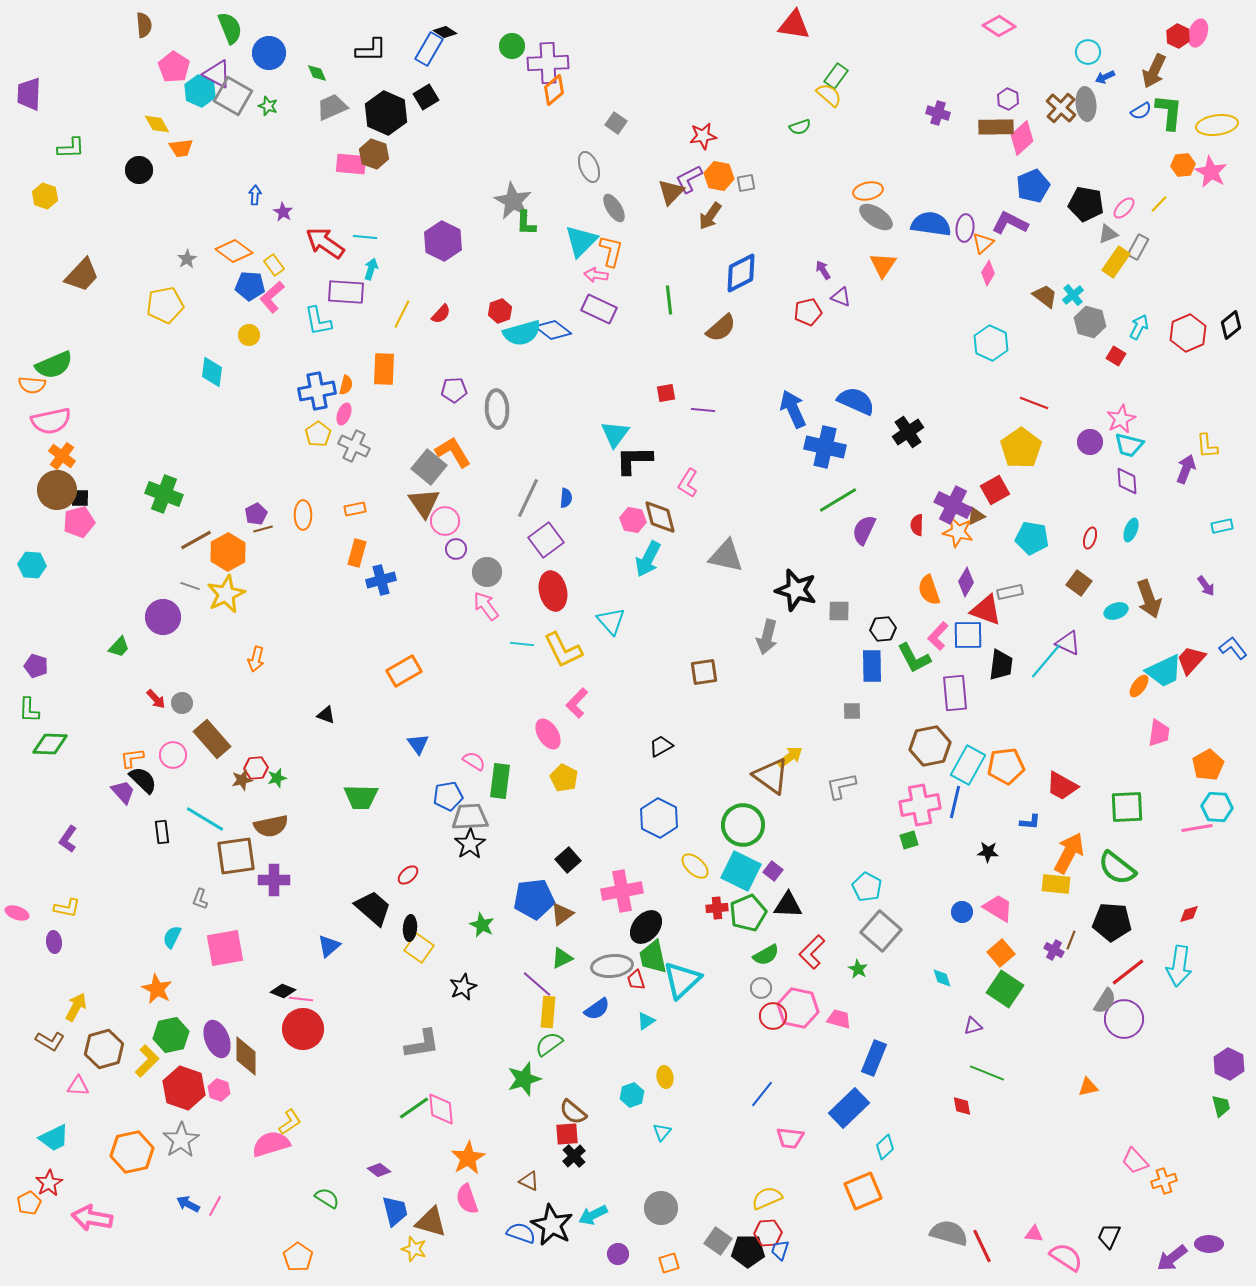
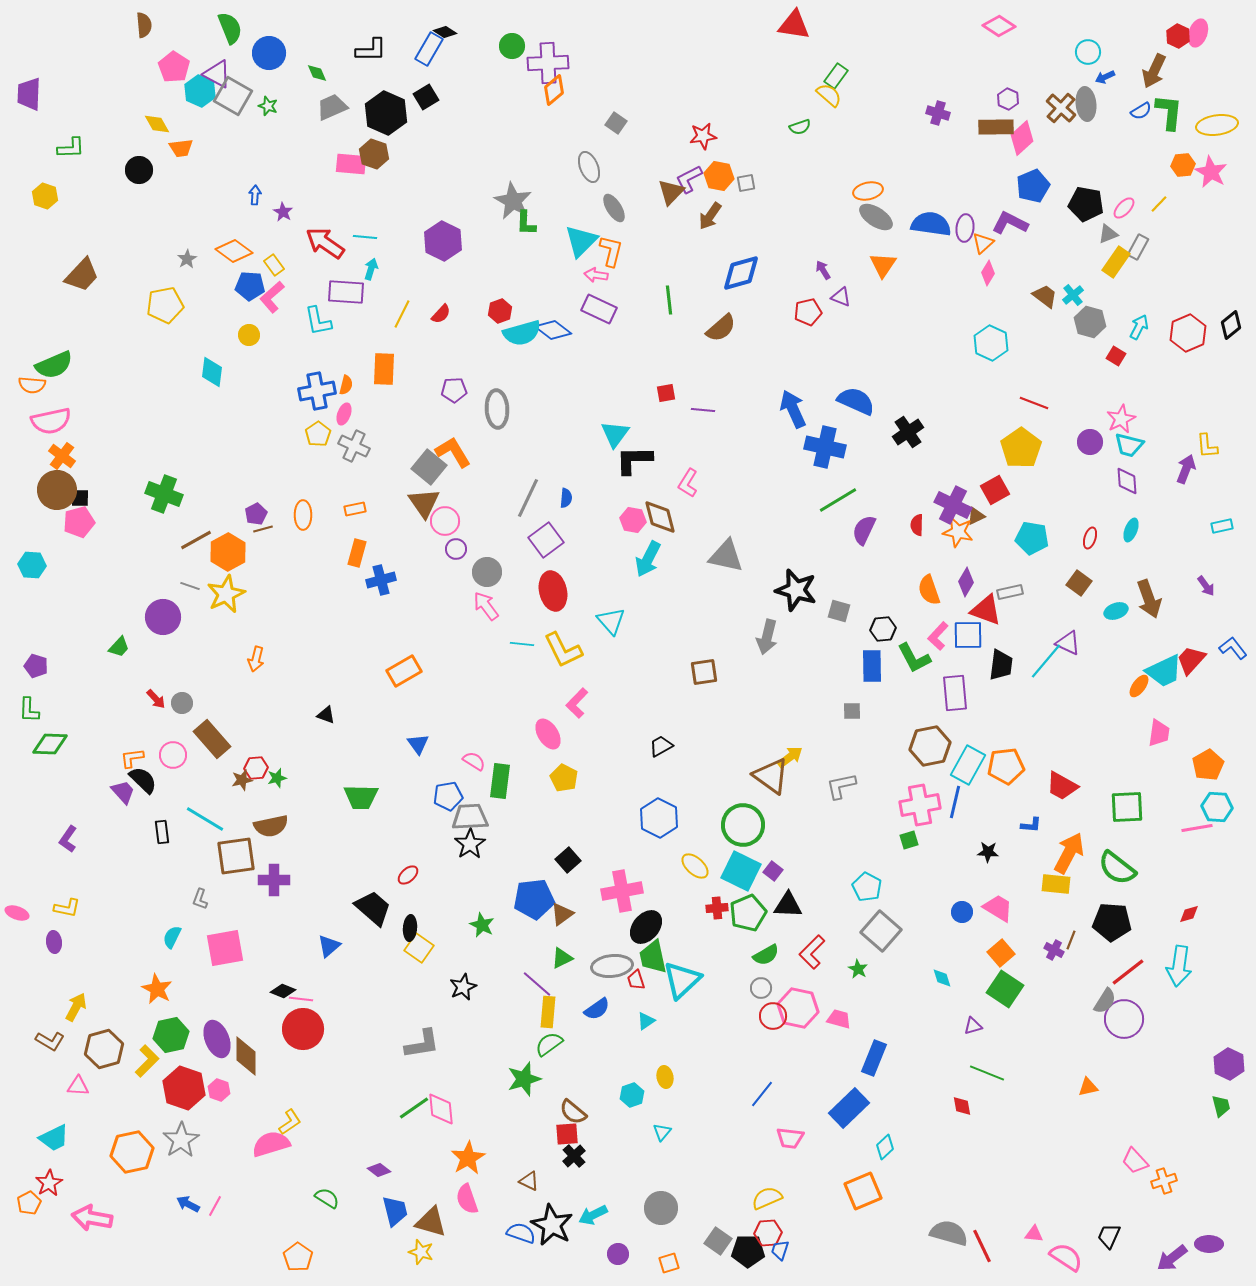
blue diamond at (741, 273): rotated 12 degrees clockwise
gray square at (839, 611): rotated 15 degrees clockwise
blue L-shape at (1030, 822): moved 1 px right, 3 px down
yellow star at (414, 1249): moved 7 px right, 3 px down
